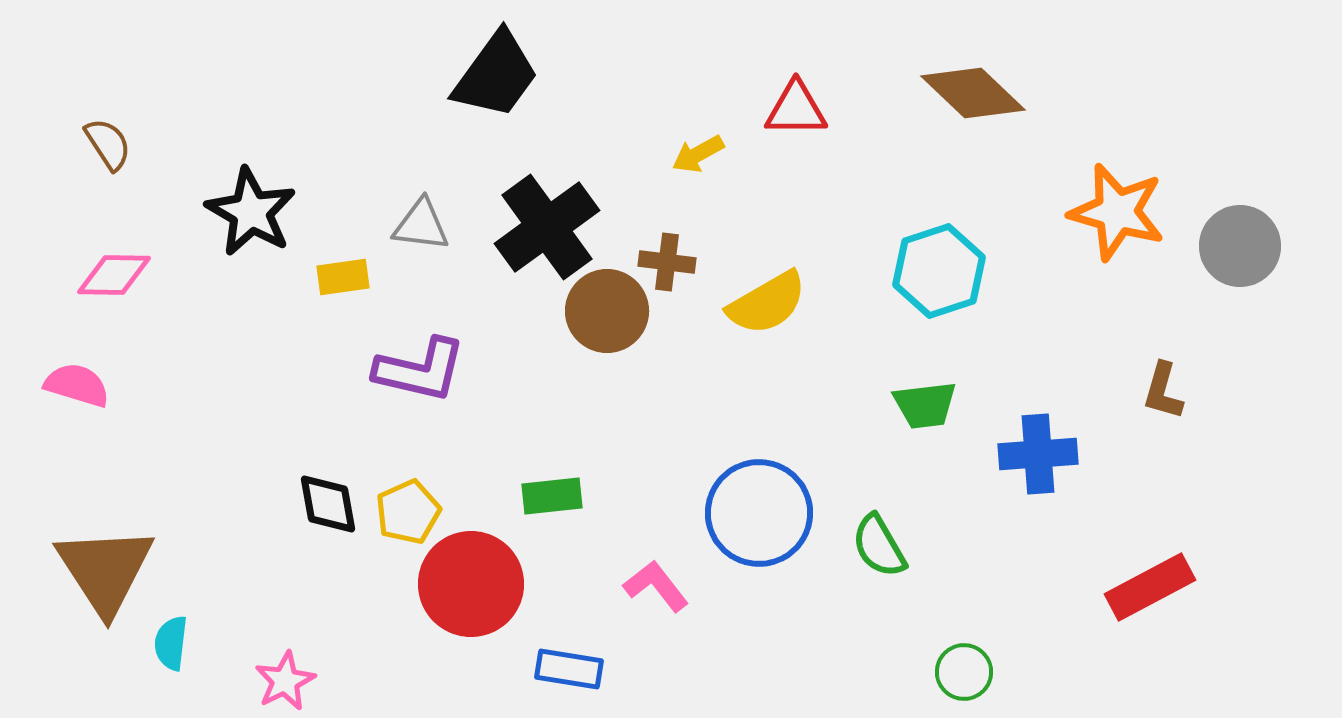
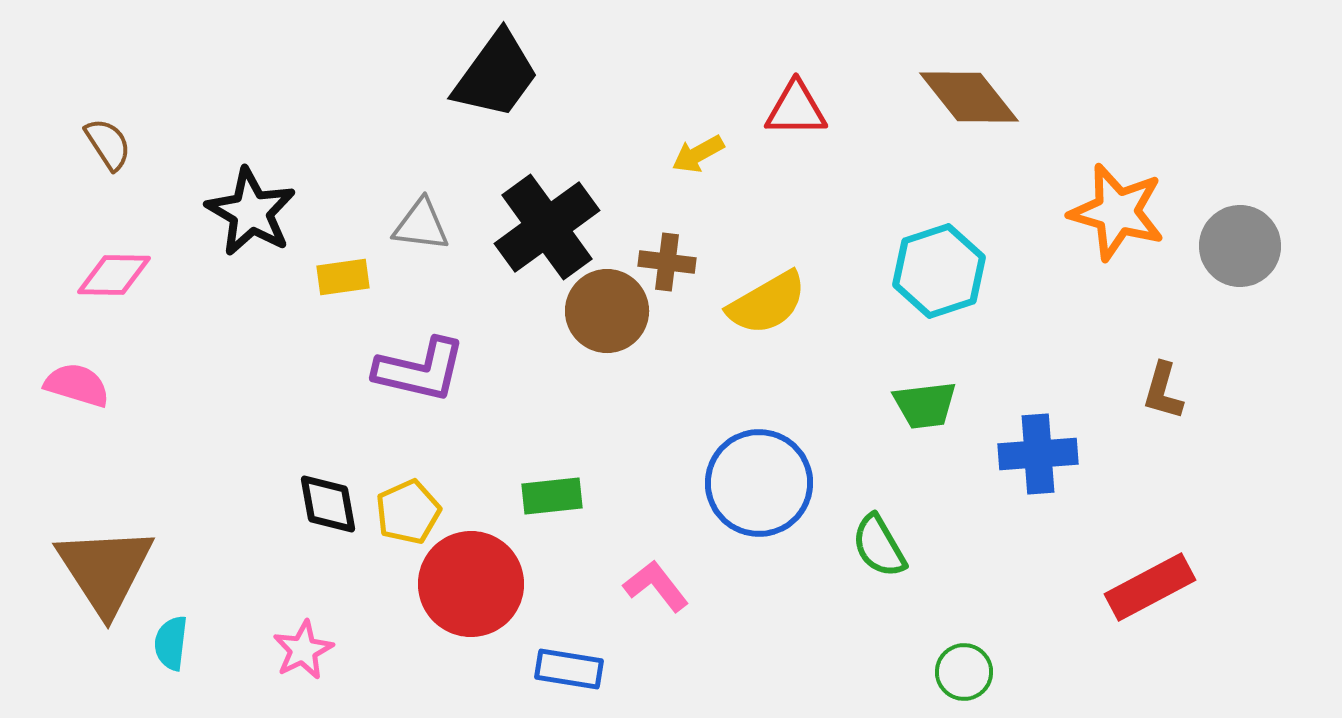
brown diamond: moved 4 px left, 4 px down; rotated 8 degrees clockwise
blue circle: moved 30 px up
pink star: moved 18 px right, 31 px up
